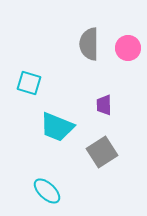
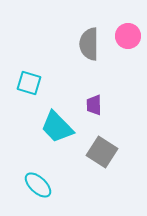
pink circle: moved 12 px up
purple trapezoid: moved 10 px left
cyan trapezoid: rotated 24 degrees clockwise
gray square: rotated 24 degrees counterclockwise
cyan ellipse: moved 9 px left, 6 px up
